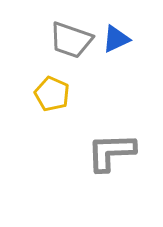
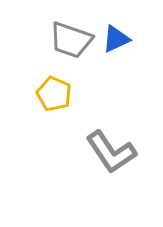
yellow pentagon: moved 2 px right
gray L-shape: rotated 122 degrees counterclockwise
